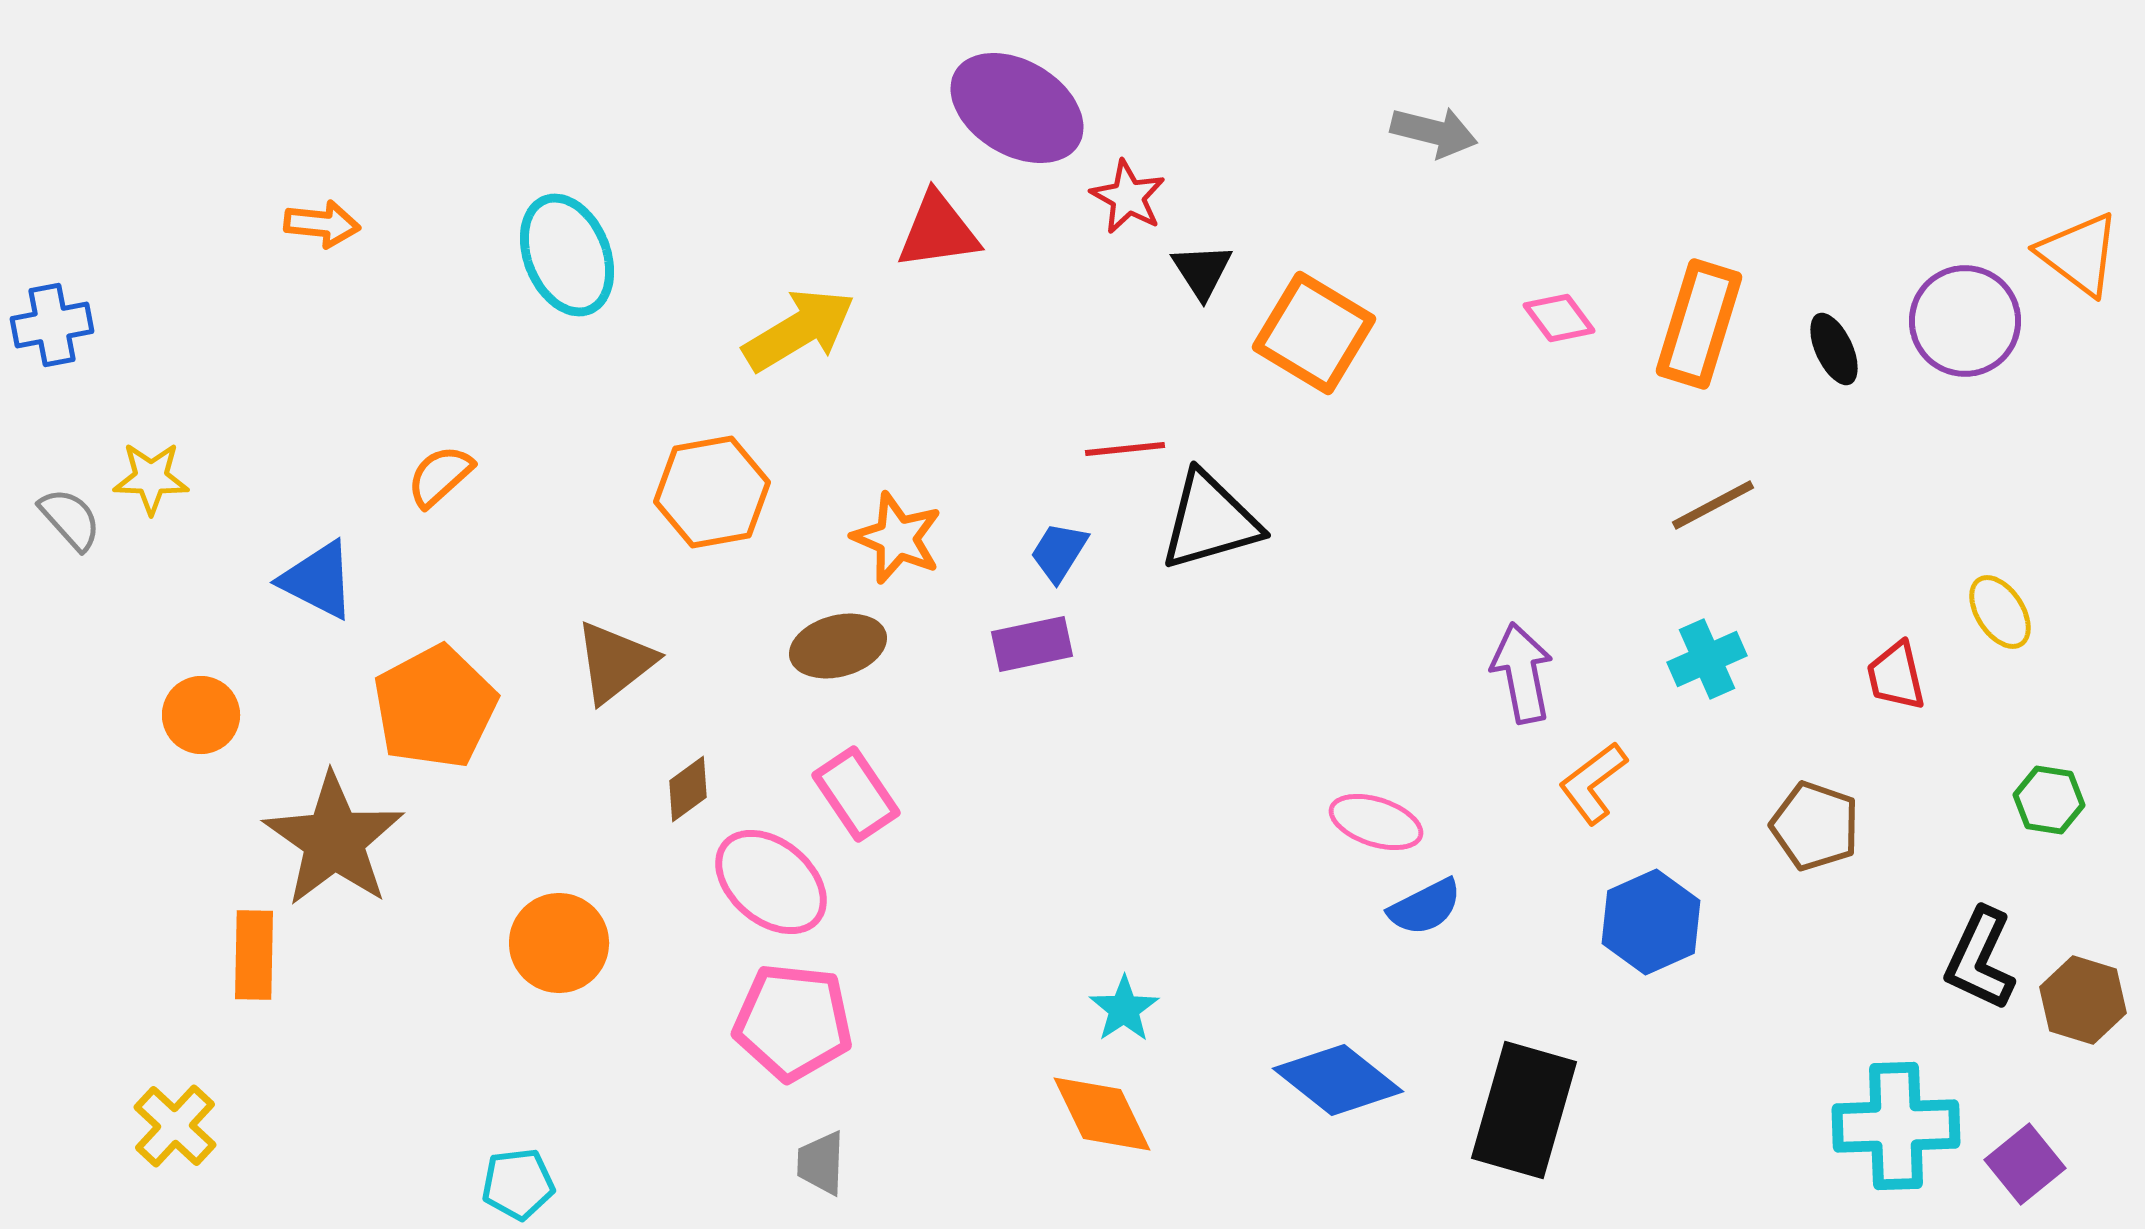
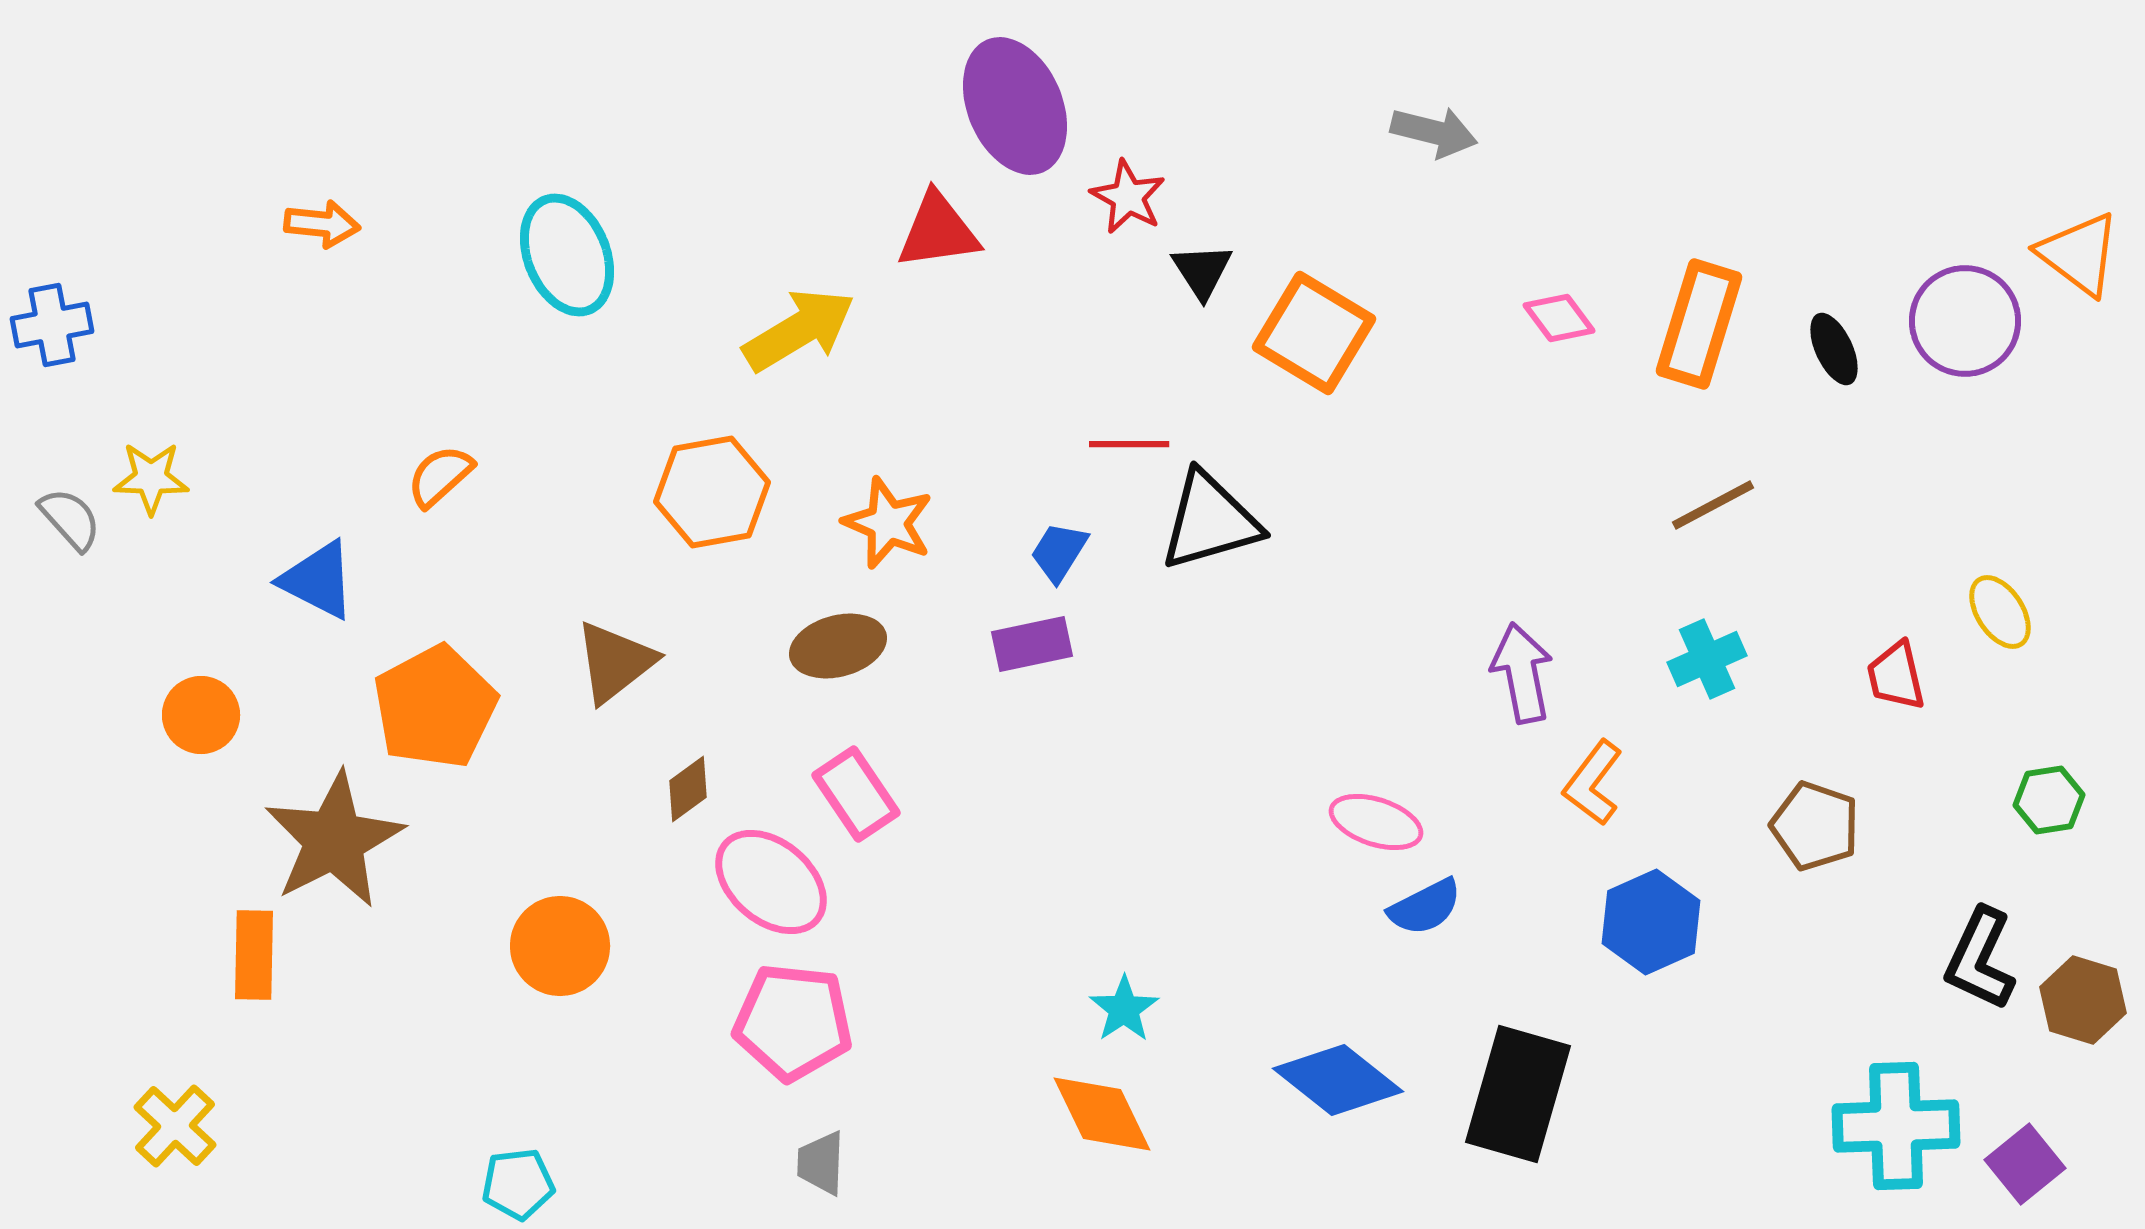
purple ellipse at (1017, 108): moved 2 px left, 2 px up; rotated 36 degrees clockwise
red line at (1125, 449): moved 4 px right, 5 px up; rotated 6 degrees clockwise
orange star at (897, 538): moved 9 px left, 15 px up
orange L-shape at (1593, 783): rotated 16 degrees counterclockwise
green hexagon at (2049, 800): rotated 18 degrees counterclockwise
brown star at (334, 840): rotated 10 degrees clockwise
orange circle at (559, 943): moved 1 px right, 3 px down
black rectangle at (1524, 1110): moved 6 px left, 16 px up
